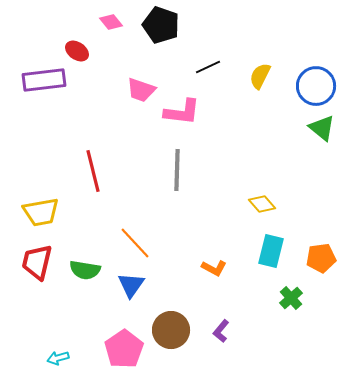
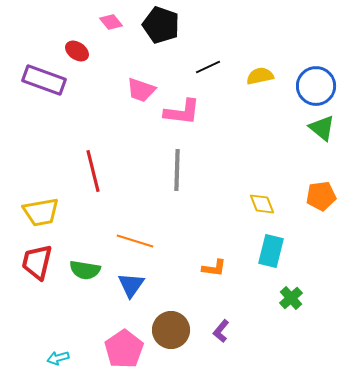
yellow semicircle: rotated 52 degrees clockwise
purple rectangle: rotated 27 degrees clockwise
yellow diamond: rotated 20 degrees clockwise
orange line: moved 2 px up; rotated 30 degrees counterclockwise
orange pentagon: moved 62 px up
orange L-shape: rotated 20 degrees counterclockwise
